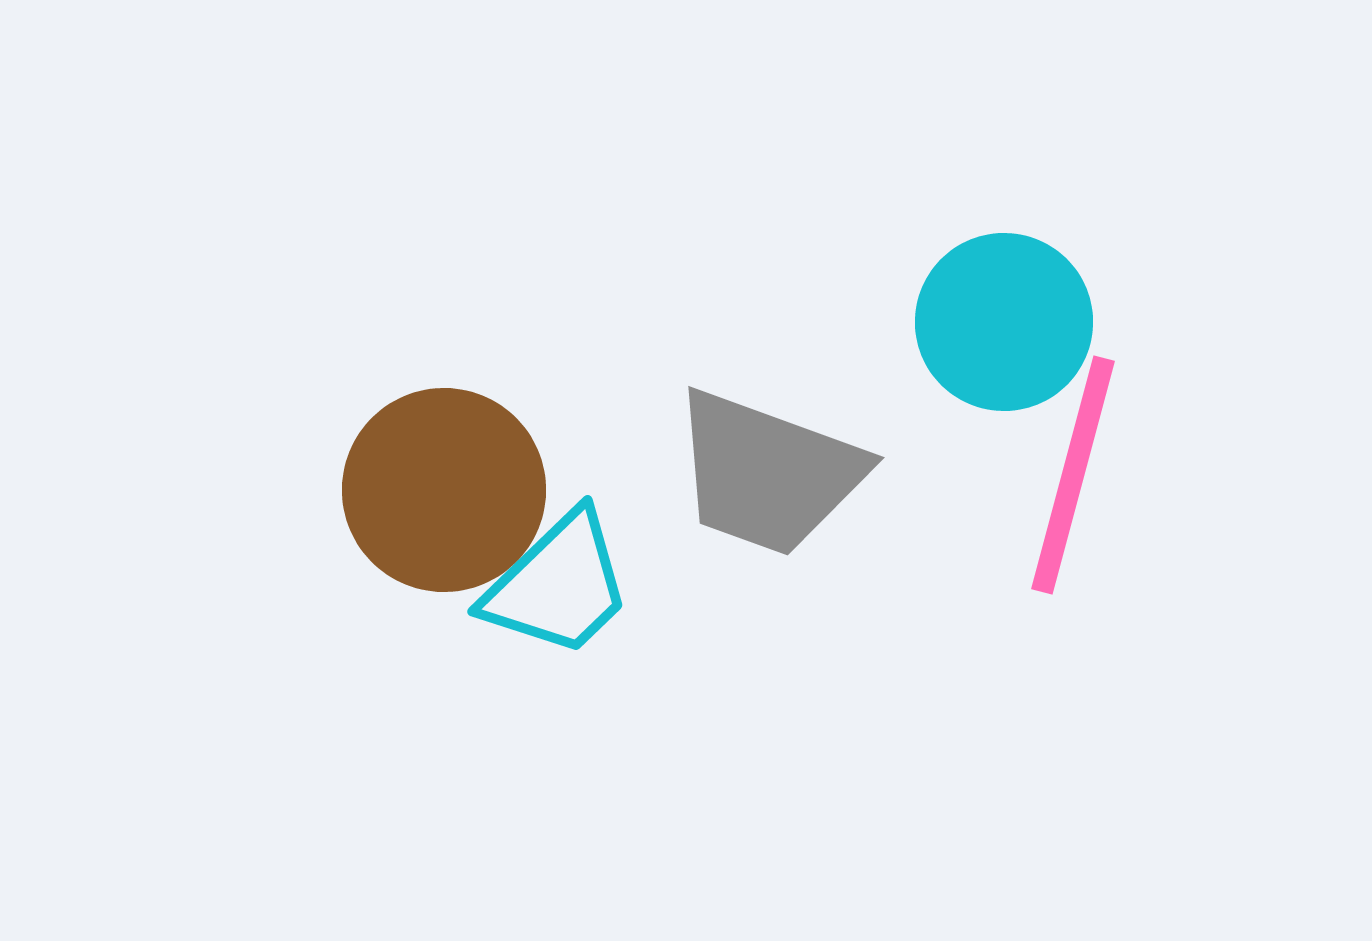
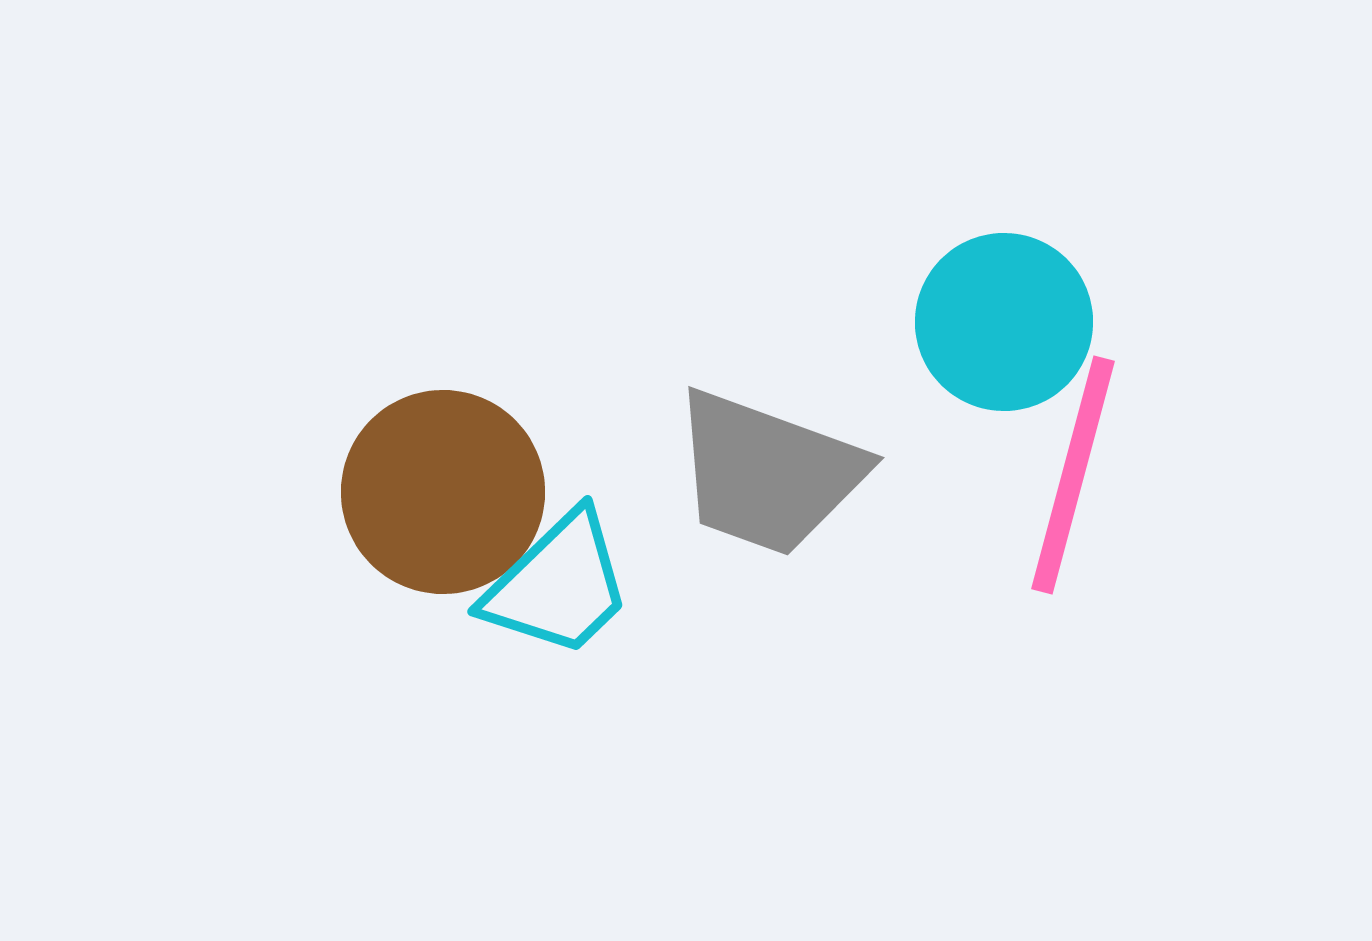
brown circle: moved 1 px left, 2 px down
